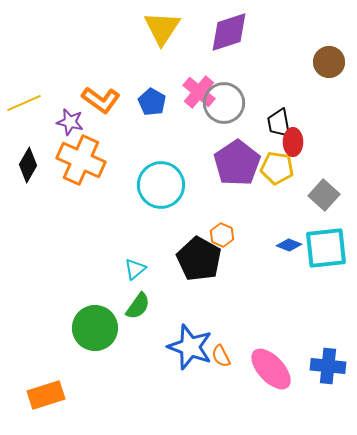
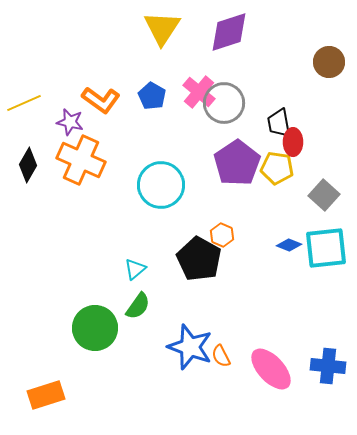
blue pentagon: moved 6 px up
